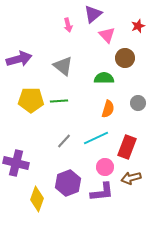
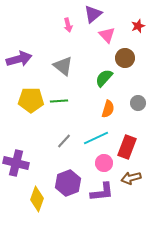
green semicircle: rotated 48 degrees counterclockwise
pink circle: moved 1 px left, 4 px up
